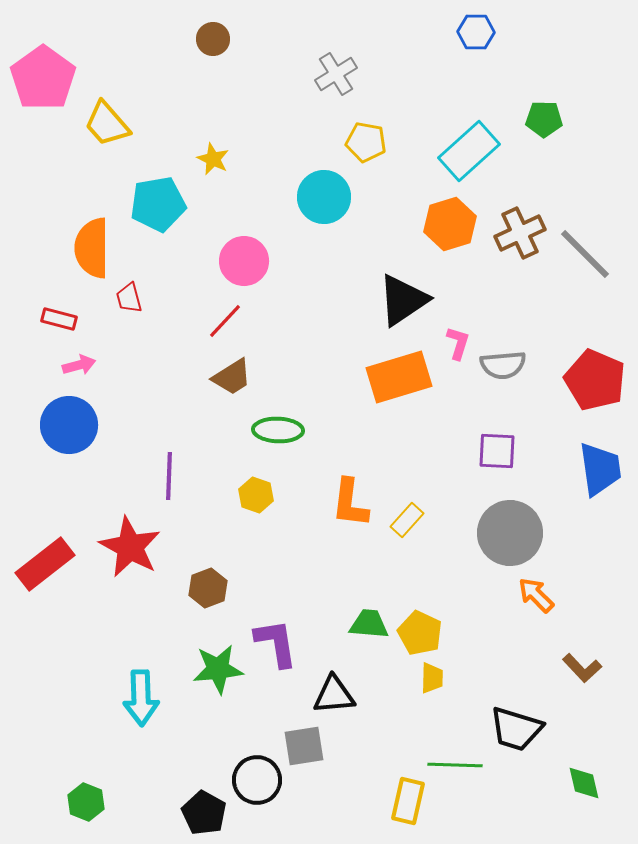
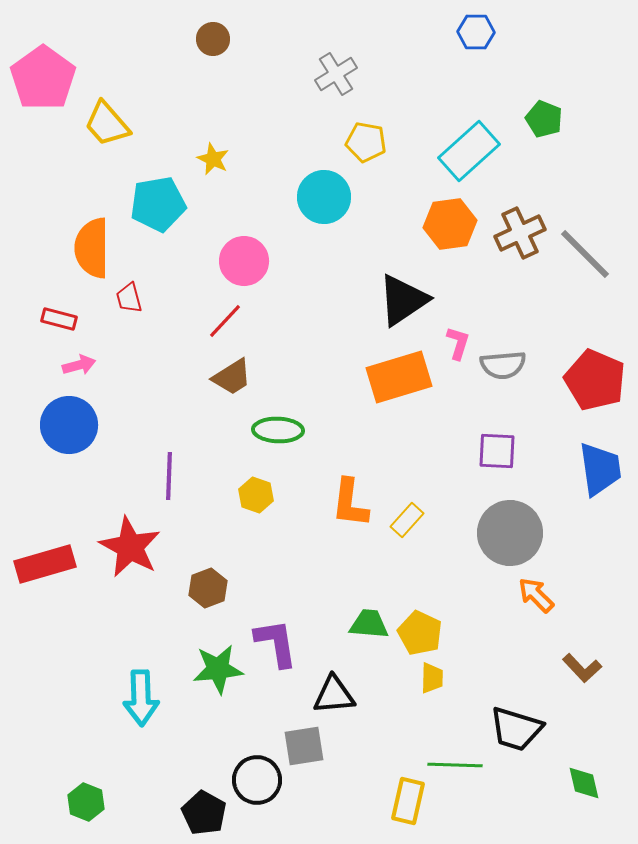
green pentagon at (544, 119): rotated 21 degrees clockwise
orange hexagon at (450, 224): rotated 9 degrees clockwise
red rectangle at (45, 564): rotated 22 degrees clockwise
